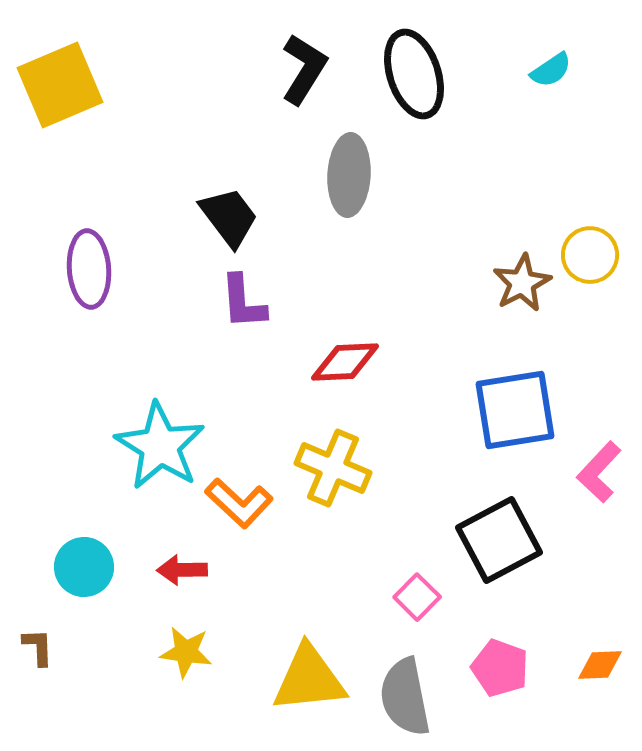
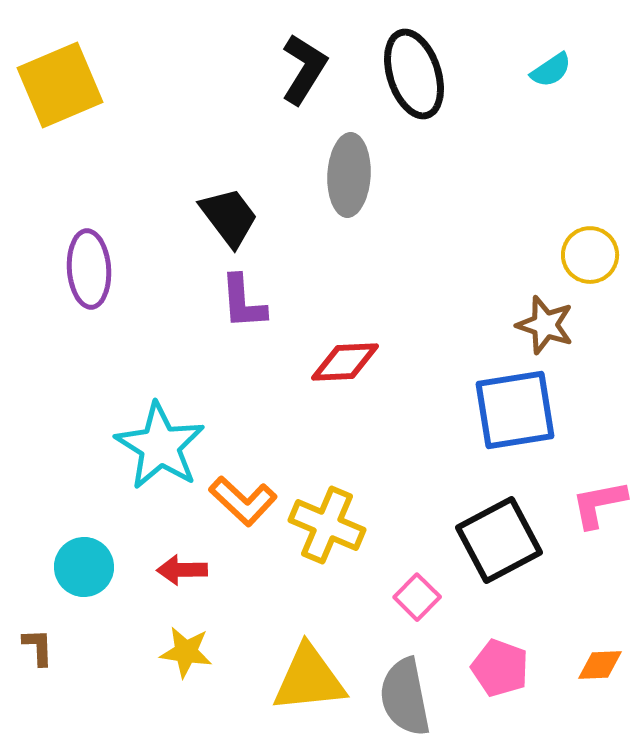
brown star: moved 23 px right, 42 px down; rotated 26 degrees counterclockwise
yellow cross: moved 6 px left, 57 px down
pink L-shape: moved 32 px down; rotated 36 degrees clockwise
orange L-shape: moved 4 px right, 2 px up
